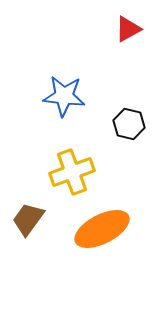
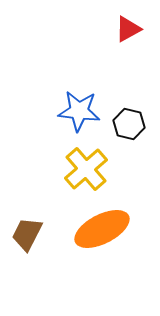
blue star: moved 15 px right, 15 px down
yellow cross: moved 14 px right, 3 px up; rotated 21 degrees counterclockwise
brown trapezoid: moved 1 px left, 15 px down; rotated 9 degrees counterclockwise
